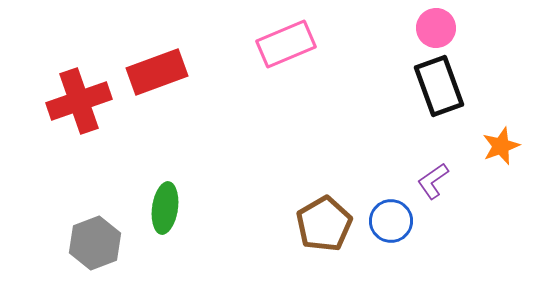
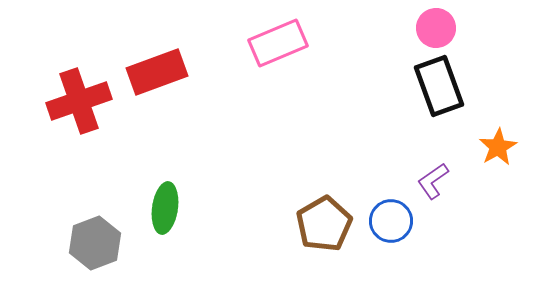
pink rectangle: moved 8 px left, 1 px up
orange star: moved 3 px left, 1 px down; rotated 9 degrees counterclockwise
